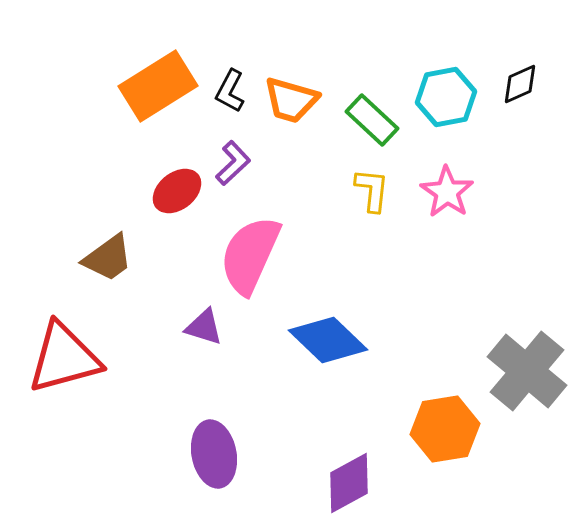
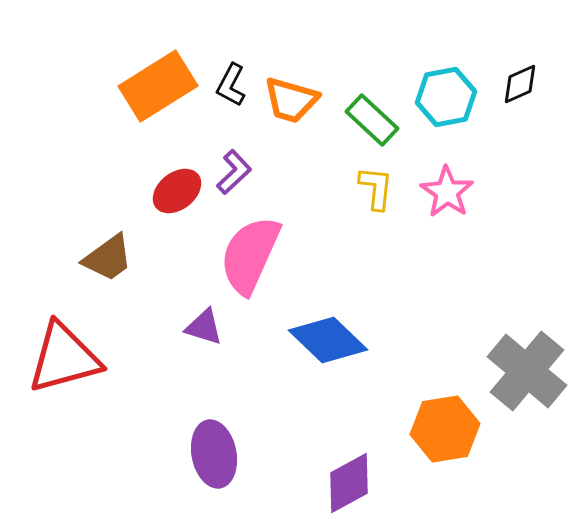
black L-shape: moved 1 px right, 6 px up
purple L-shape: moved 1 px right, 9 px down
yellow L-shape: moved 4 px right, 2 px up
